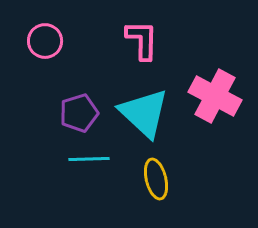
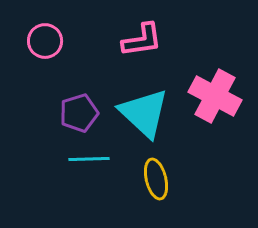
pink L-shape: rotated 81 degrees clockwise
